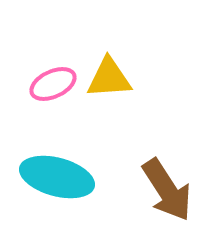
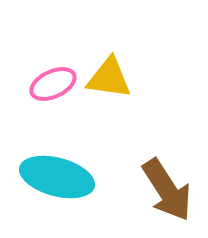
yellow triangle: rotated 12 degrees clockwise
